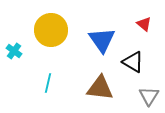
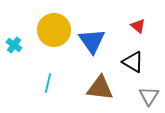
red triangle: moved 6 px left, 2 px down
yellow circle: moved 3 px right
blue triangle: moved 10 px left, 1 px down
cyan cross: moved 6 px up
